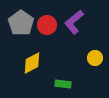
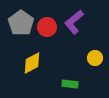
red circle: moved 2 px down
green rectangle: moved 7 px right
